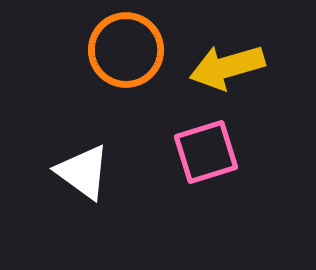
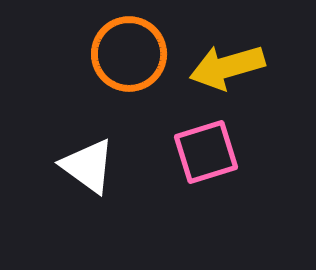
orange circle: moved 3 px right, 4 px down
white triangle: moved 5 px right, 6 px up
